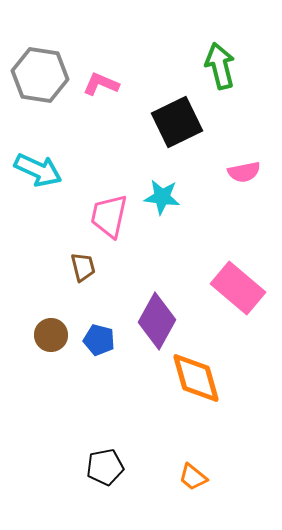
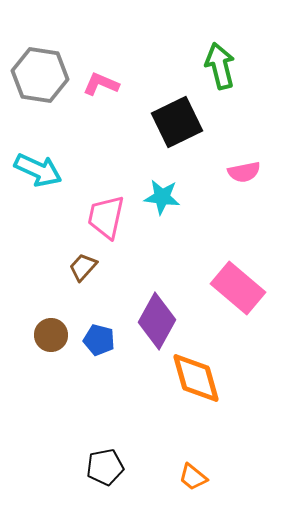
pink trapezoid: moved 3 px left, 1 px down
brown trapezoid: rotated 124 degrees counterclockwise
